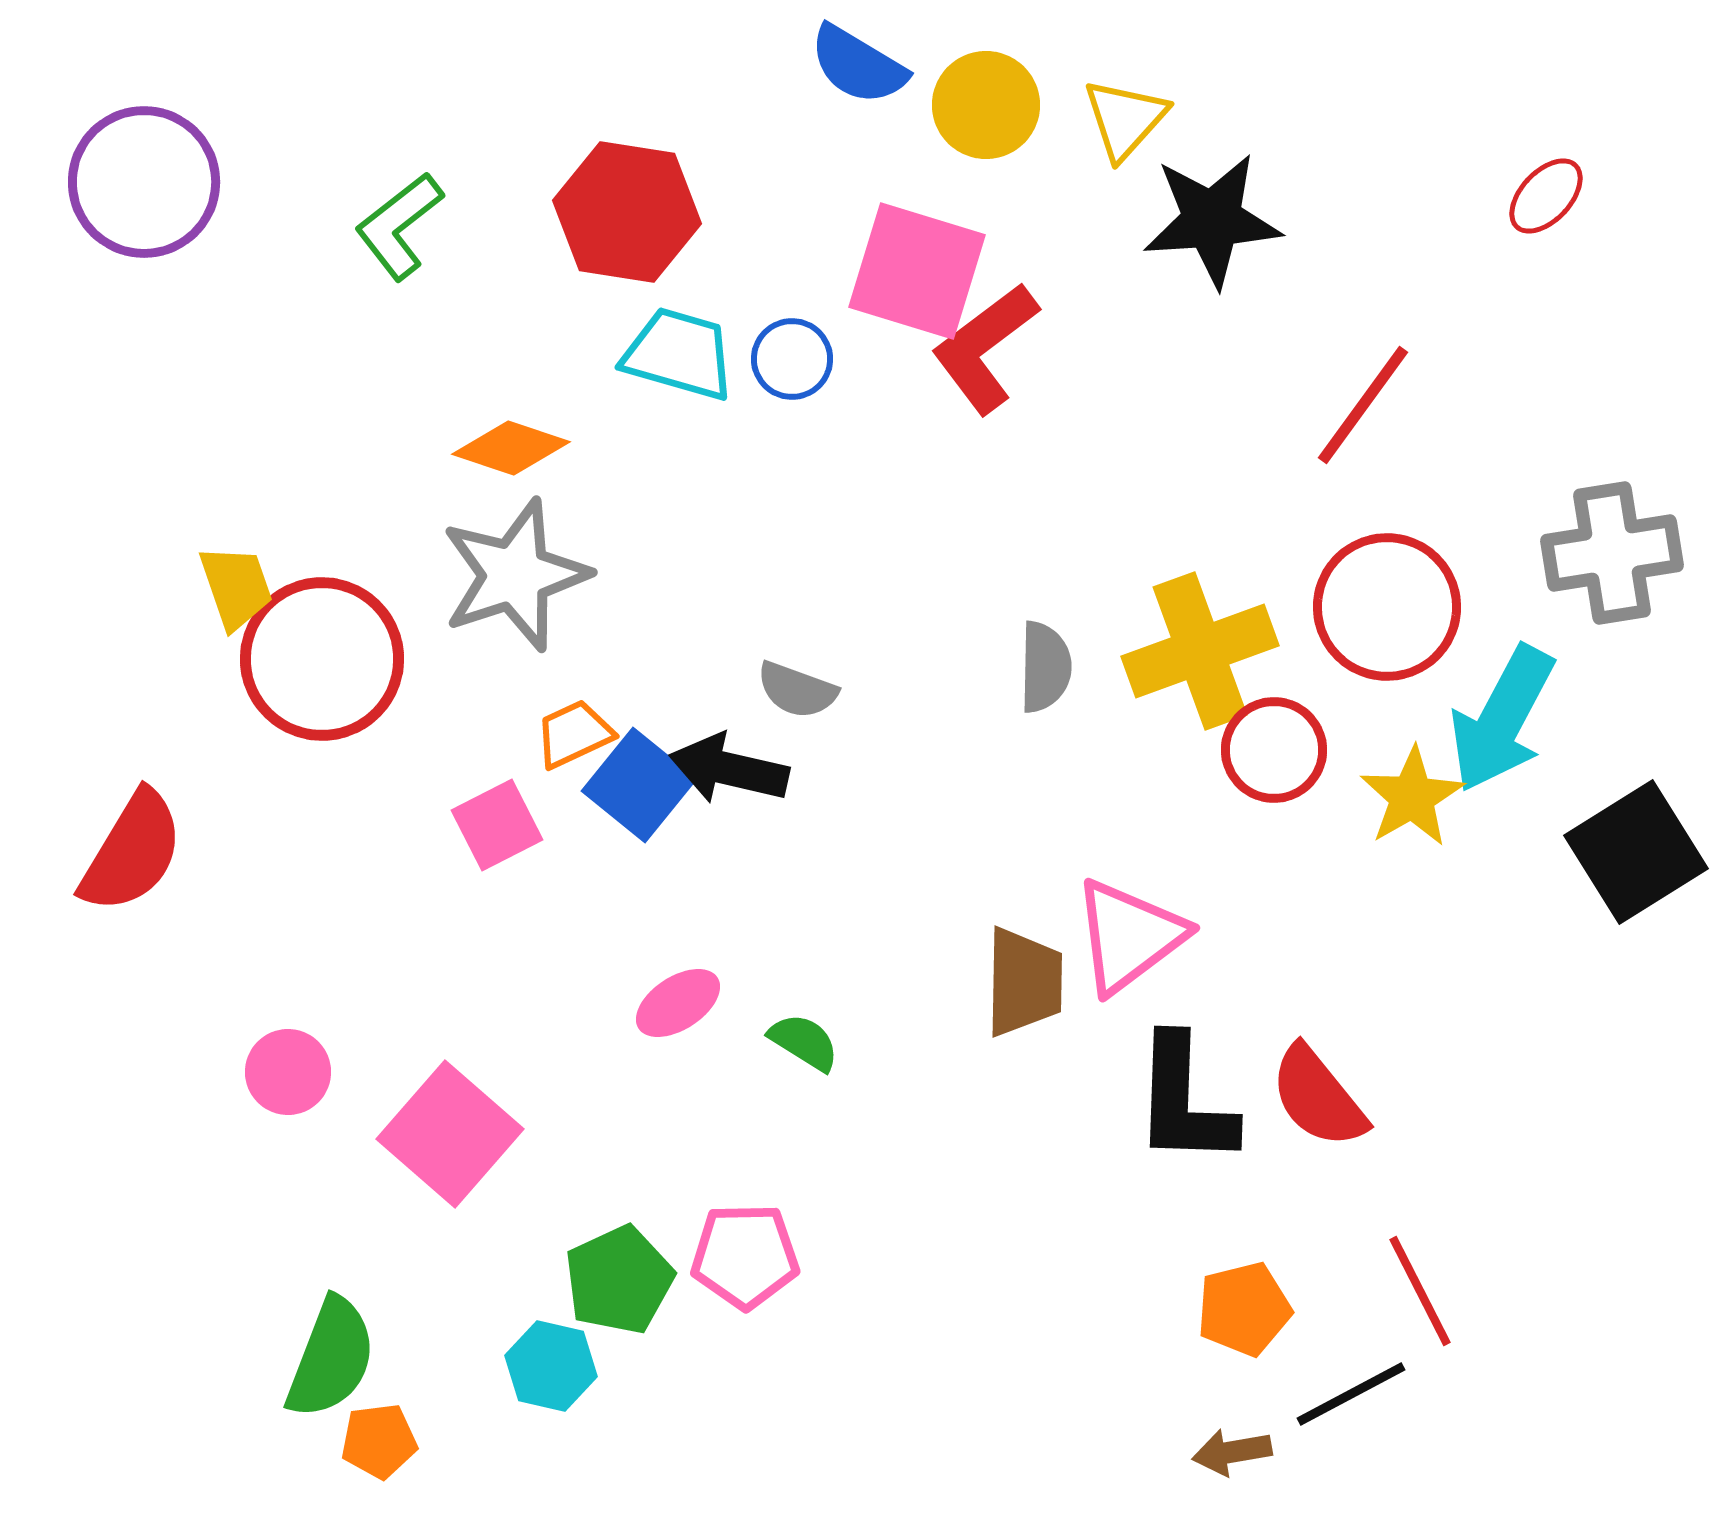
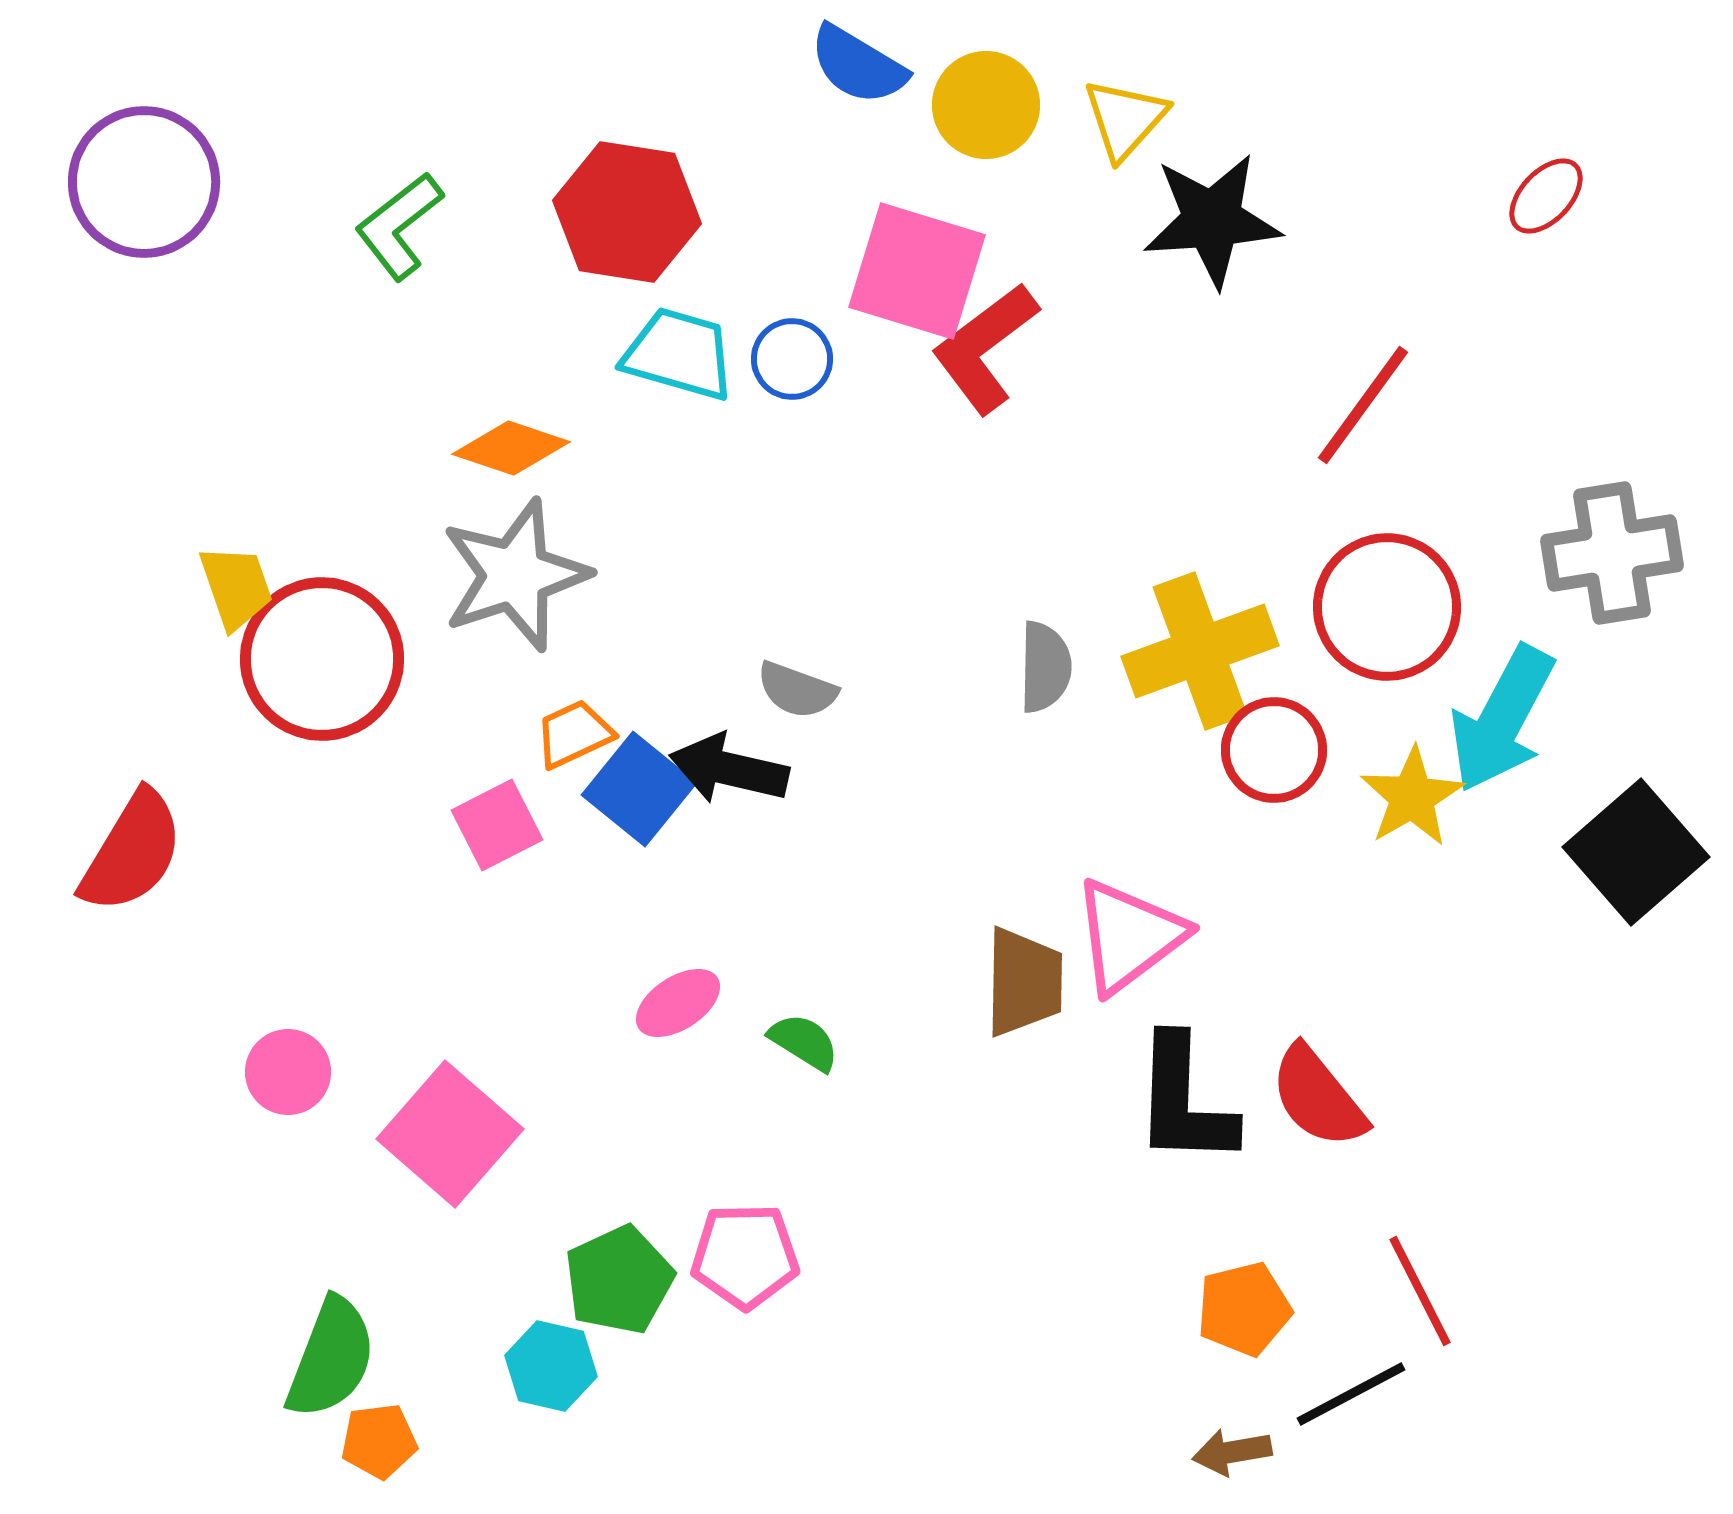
blue square at (639, 785): moved 4 px down
black square at (1636, 852): rotated 9 degrees counterclockwise
